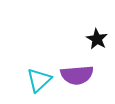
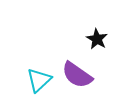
purple semicircle: rotated 40 degrees clockwise
